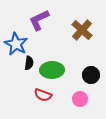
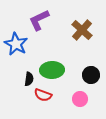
black semicircle: moved 16 px down
